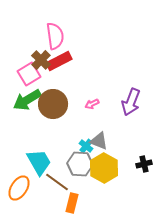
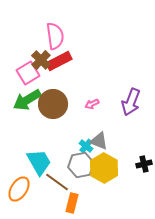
pink square: moved 1 px left, 1 px up
gray hexagon: moved 1 px right, 1 px down; rotated 15 degrees counterclockwise
orange ellipse: moved 1 px down
